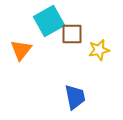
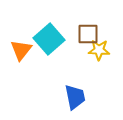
cyan square: moved 18 px down; rotated 12 degrees counterclockwise
brown square: moved 16 px right
yellow star: rotated 15 degrees clockwise
